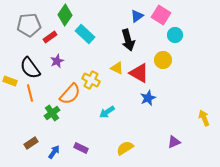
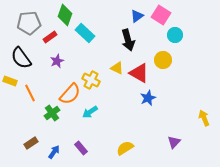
green diamond: rotated 15 degrees counterclockwise
gray pentagon: moved 2 px up
cyan rectangle: moved 1 px up
black semicircle: moved 9 px left, 10 px up
orange line: rotated 12 degrees counterclockwise
cyan arrow: moved 17 px left
purple triangle: rotated 24 degrees counterclockwise
purple rectangle: rotated 24 degrees clockwise
